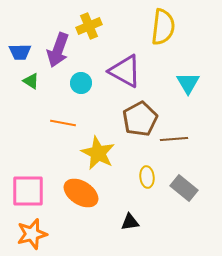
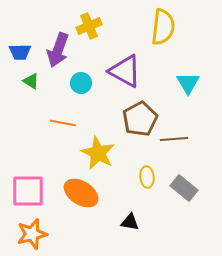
black triangle: rotated 18 degrees clockwise
